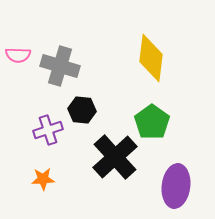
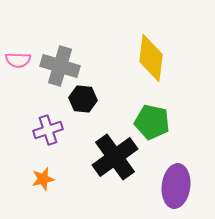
pink semicircle: moved 5 px down
black hexagon: moved 1 px right, 11 px up
green pentagon: rotated 24 degrees counterclockwise
black cross: rotated 6 degrees clockwise
orange star: rotated 10 degrees counterclockwise
